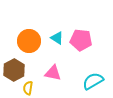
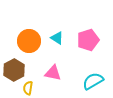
pink pentagon: moved 7 px right; rotated 25 degrees counterclockwise
